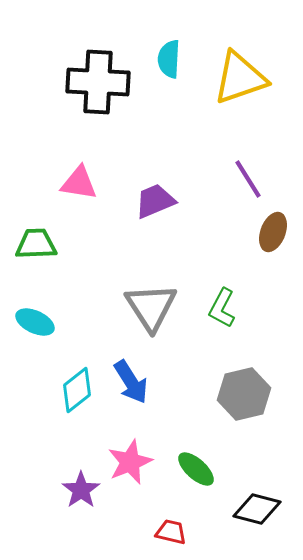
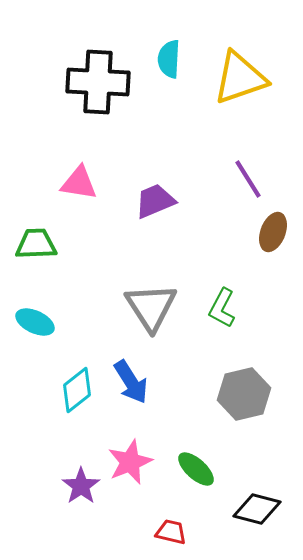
purple star: moved 4 px up
